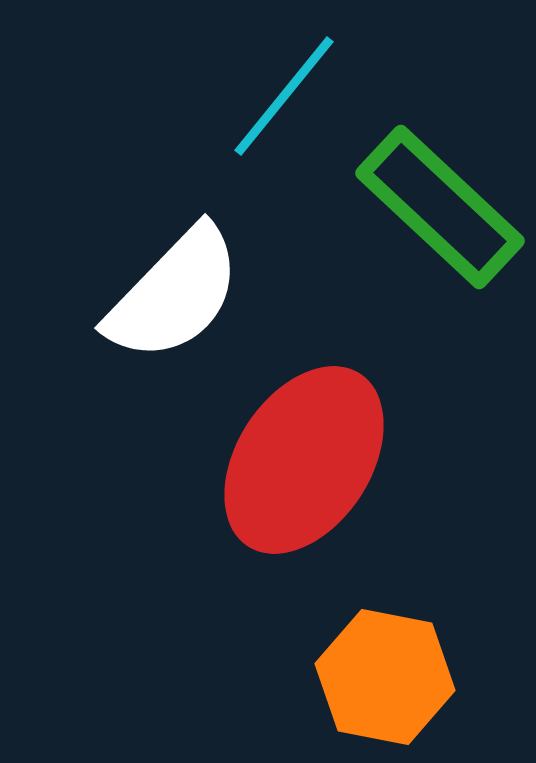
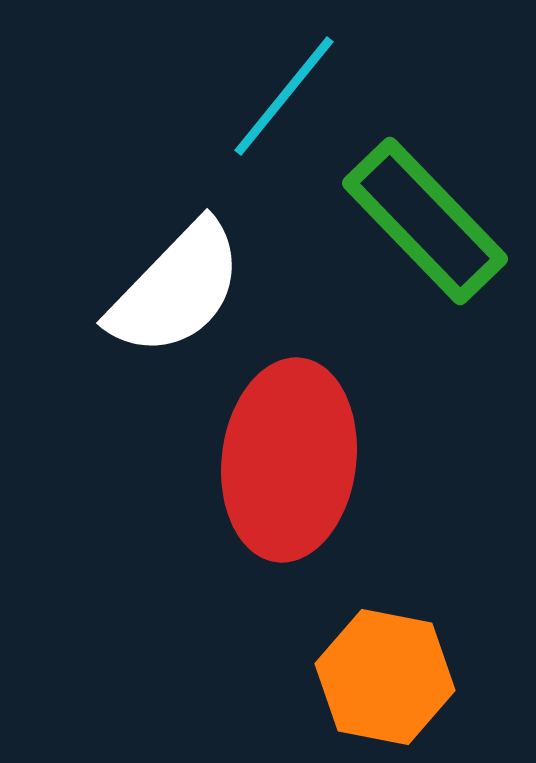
green rectangle: moved 15 px left, 14 px down; rotated 3 degrees clockwise
white semicircle: moved 2 px right, 5 px up
red ellipse: moved 15 px left; rotated 26 degrees counterclockwise
